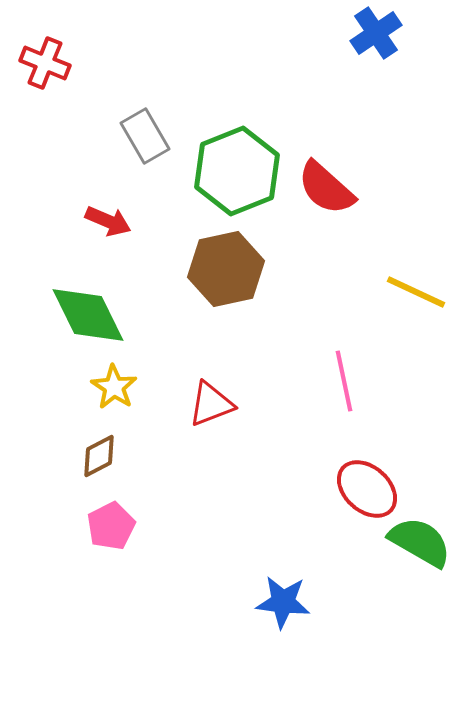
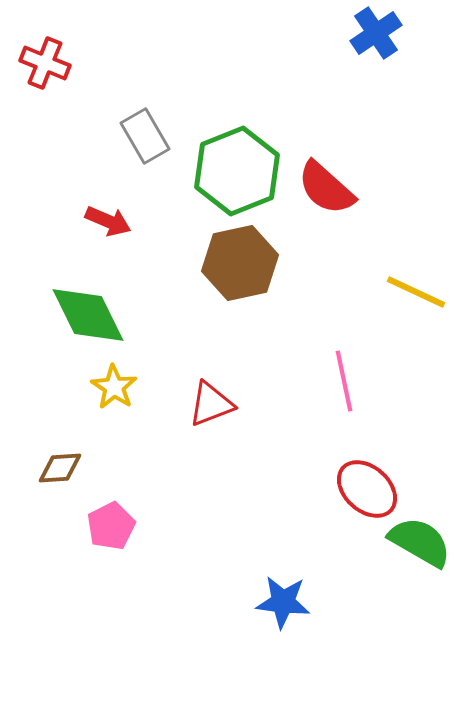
brown hexagon: moved 14 px right, 6 px up
brown diamond: moved 39 px left, 12 px down; rotated 24 degrees clockwise
